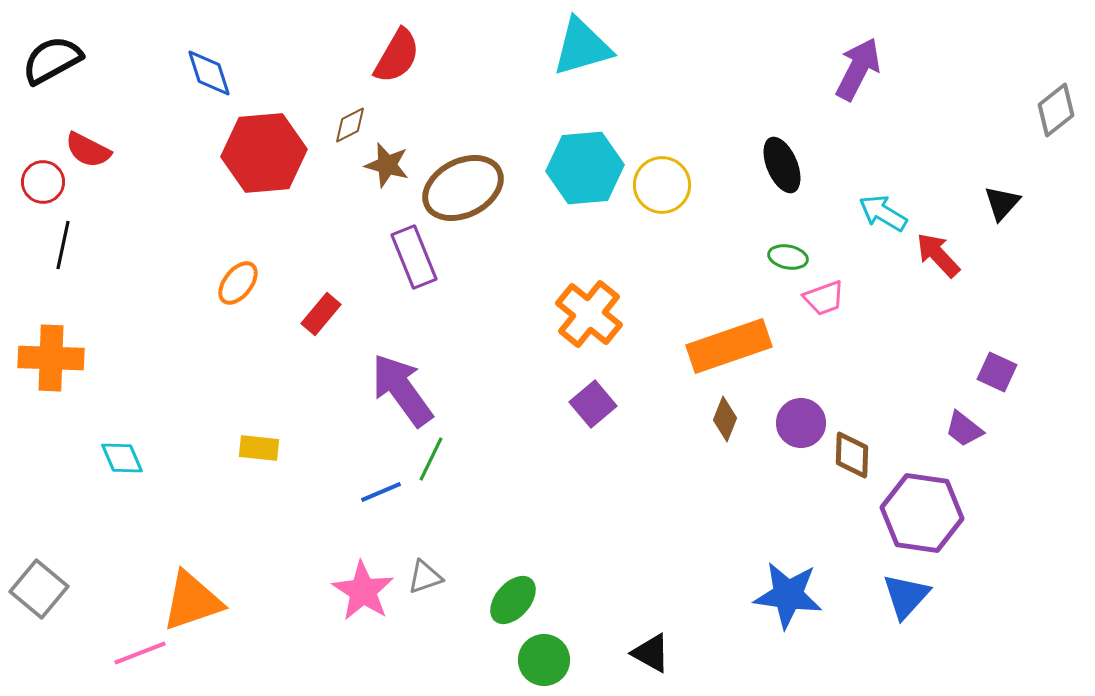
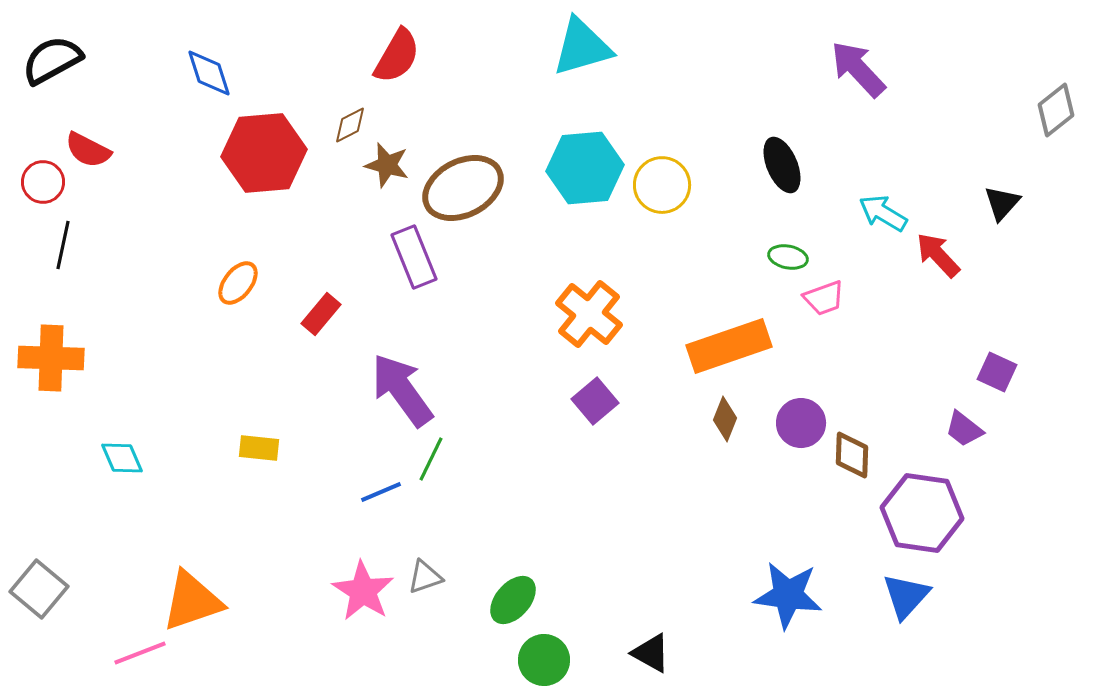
purple arrow at (858, 69): rotated 70 degrees counterclockwise
purple square at (593, 404): moved 2 px right, 3 px up
